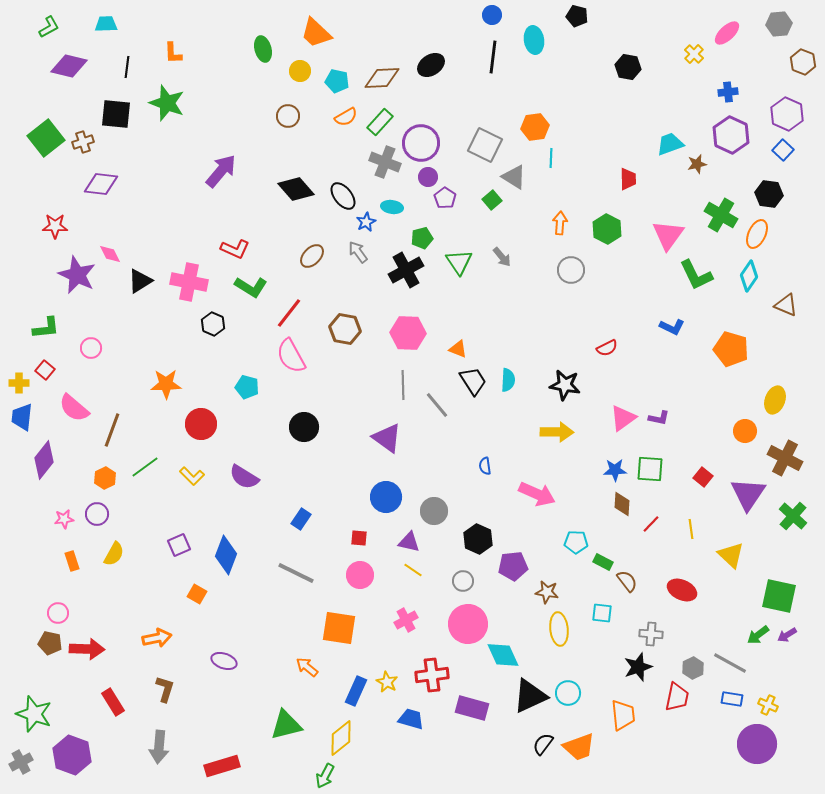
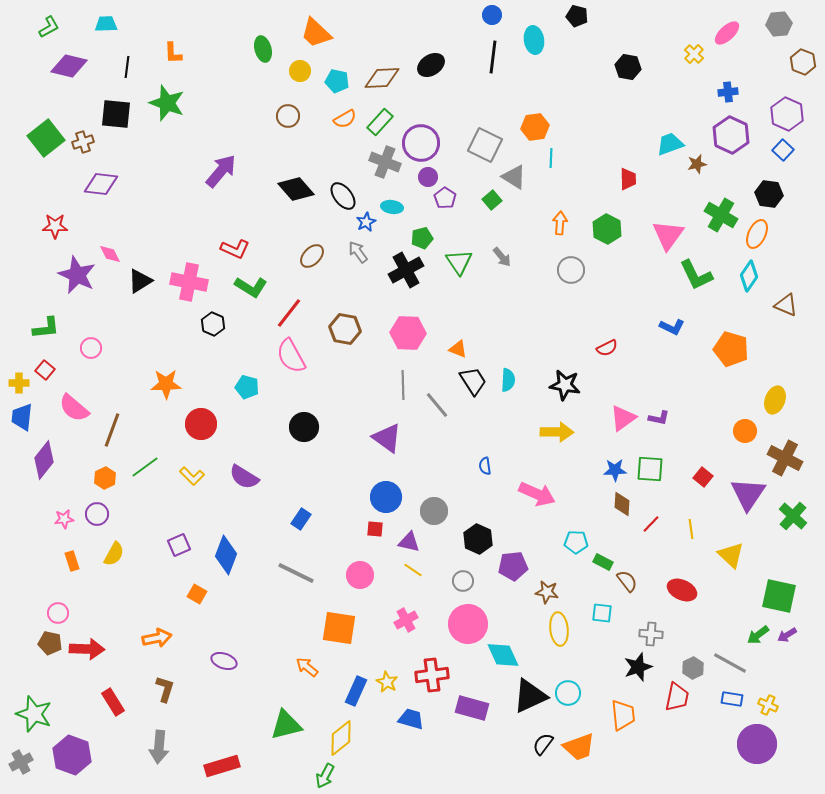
orange semicircle at (346, 117): moved 1 px left, 2 px down
red square at (359, 538): moved 16 px right, 9 px up
